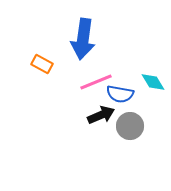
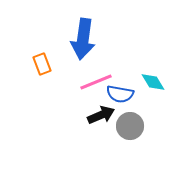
orange rectangle: rotated 40 degrees clockwise
